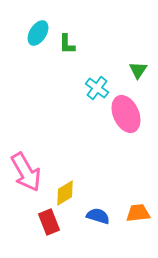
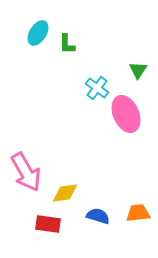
yellow diamond: rotated 24 degrees clockwise
red rectangle: moved 1 px left, 2 px down; rotated 60 degrees counterclockwise
